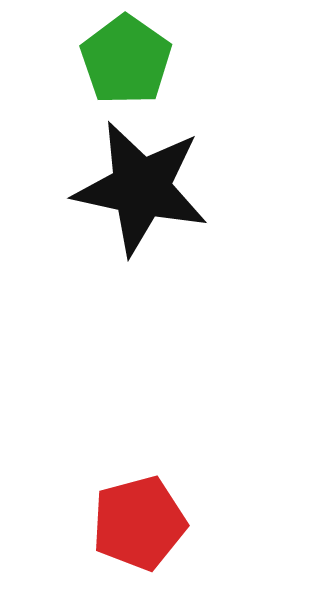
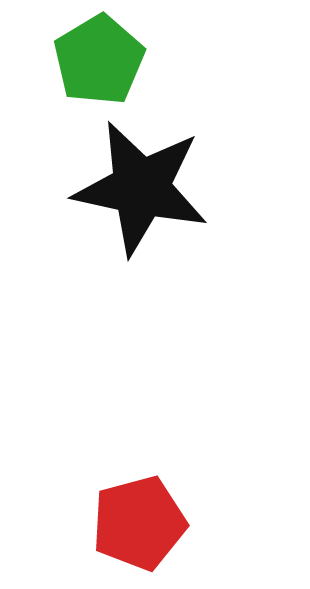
green pentagon: moved 27 px left; rotated 6 degrees clockwise
